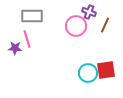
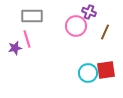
brown line: moved 7 px down
purple star: rotated 16 degrees counterclockwise
